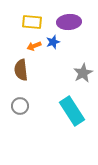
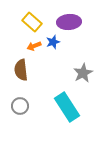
yellow rectangle: rotated 36 degrees clockwise
cyan rectangle: moved 5 px left, 4 px up
